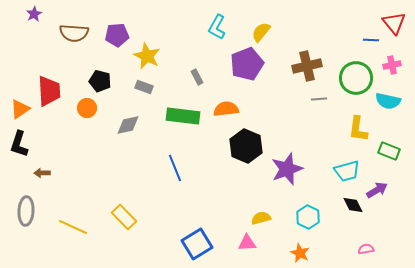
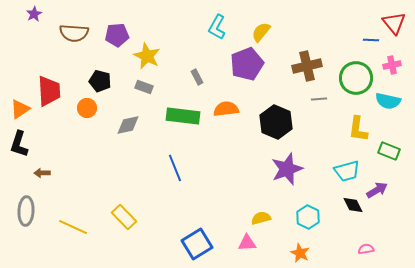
black hexagon at (246, 146): moved 30 px right, 24 px up
